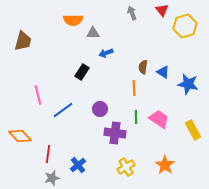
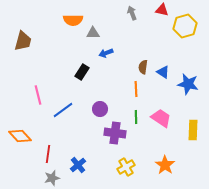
red triangle: rotated 40 degrees counterclockwise
orange line: moved 2 px right, 1 px down
pink trapezoid: moved 2 px right, 1 px up
yellow rectangle: rotated 30 degrees clockwise
